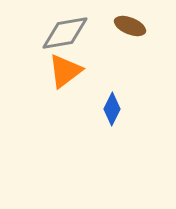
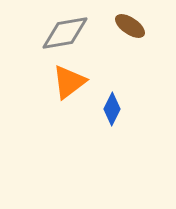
brown ellipse: rotated 12 degrees clockwise
orange triangle: moved 4 px right, 11 px down
